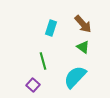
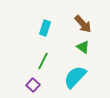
cyan rectangle: moved 6 px left
green line: rotated 42 degrees clockwise
